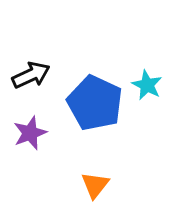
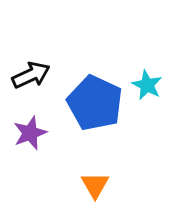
orange triangle: rotated 8 degrees counterclockwise
